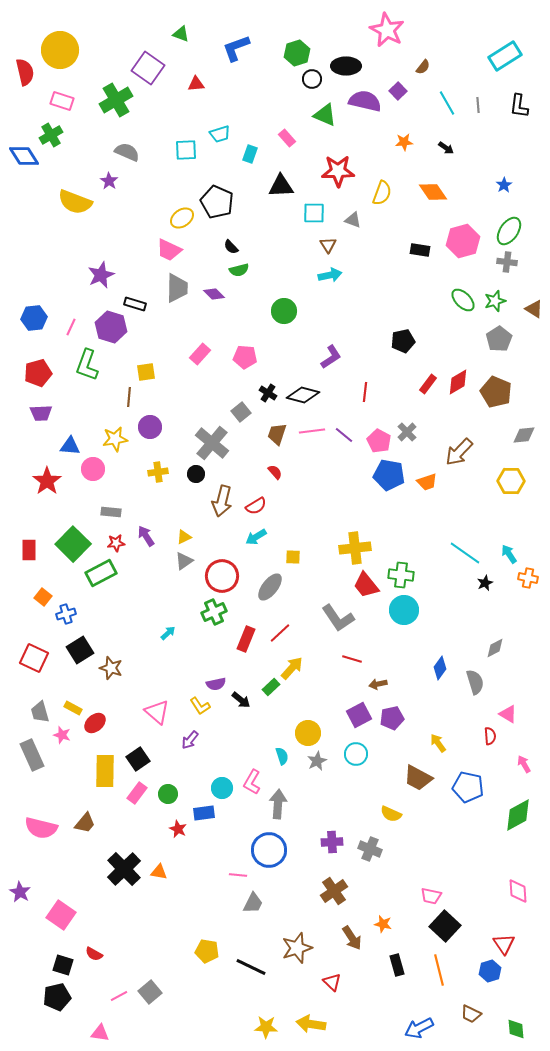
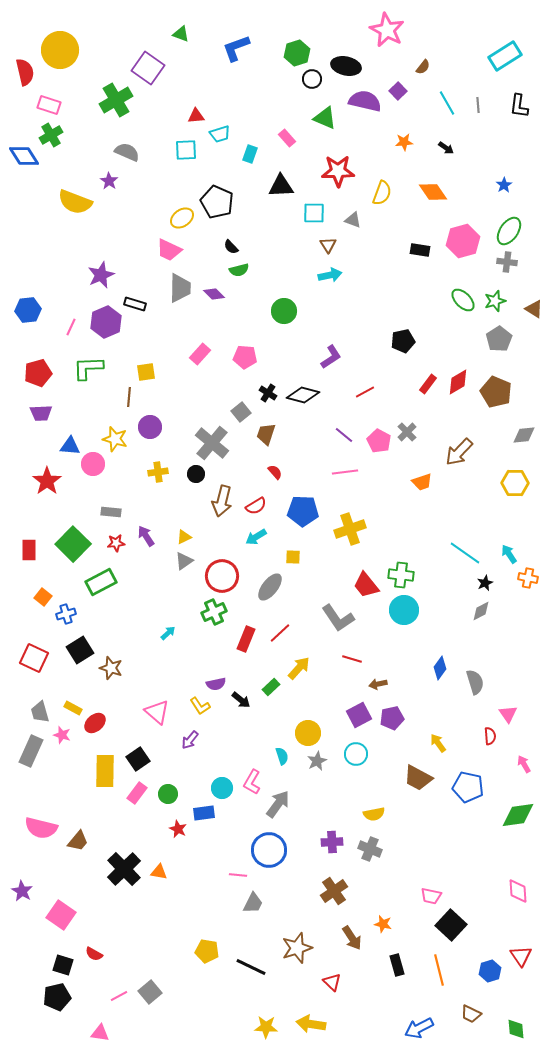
black ellipse at (346, 66): rotated 12 degrees clockwise
red triangle at (196, 84): moved 32 px down
pink rectangle at (62, 101): moved 13 px left, 4 px down
green triangle at (325, 115): moved 3 px down
gray trapezoid at (177, 288): moved 3 px right
blue hexagon at (34, 318): moved 6 px left, 8 px up
purple hexagon at (111, 327): moved 5 px left, 5 px up; rotated 20 degrees clockwise
green L-shape at (87, 365): moved 1 px right, 3 px down; rotated 68 degrees clockwise
red line at (365, 392): rotated 54 degrees clockwise
pink line at (312, 431): moved 33 px right, 41 px down
brown trapezoid at (277, 434): moved 11 px left
yellow star at (115, 439): rotated 25 degrees clockwise
pink circle at (93, 469): moved 5 px up
blue pentagon at (389, 475): moved 86 px left, 36 px down; rotated 8 degrees counterclockwise
yellow hexagon at (511, 481): moved 4 px right, 2 px down
orange trapezoid at (427, 482): moved 5 px left
yellow cross at (355, 548): moved 5 px left, 19 px up; rotated 12 degrees counterclockwise
green rectangle at (101, 573): moved 9 px down
gray diamond at (495, 648): moved 14 px left, 37 px up
yellow arrow at (292, 668): moved 7 px right
pink triangle at (508, 714): rotated 24 degrees clockwise
gray rectangle at (32, 755): moved 1 px left, 4 px up; rotated 48 degrees clockwise
gray arrow at (278, 804): rotated 32 degrees clockwise
yellow semicircle at (391, 814): moved 17 px left; rotated 35 degrees counterclockwise
green diamond at (518, 815): rotated 20 degrees clockwise
brown trapezoid at (85, 823): moved 7 px left, 18 px down
purple star at (20, 892): moved 2 px right, 1 px up
black square at (445, 926): moved 6 px right, 1 px up
red triangle at (504, 944): moved 17 px right, 12 px down
